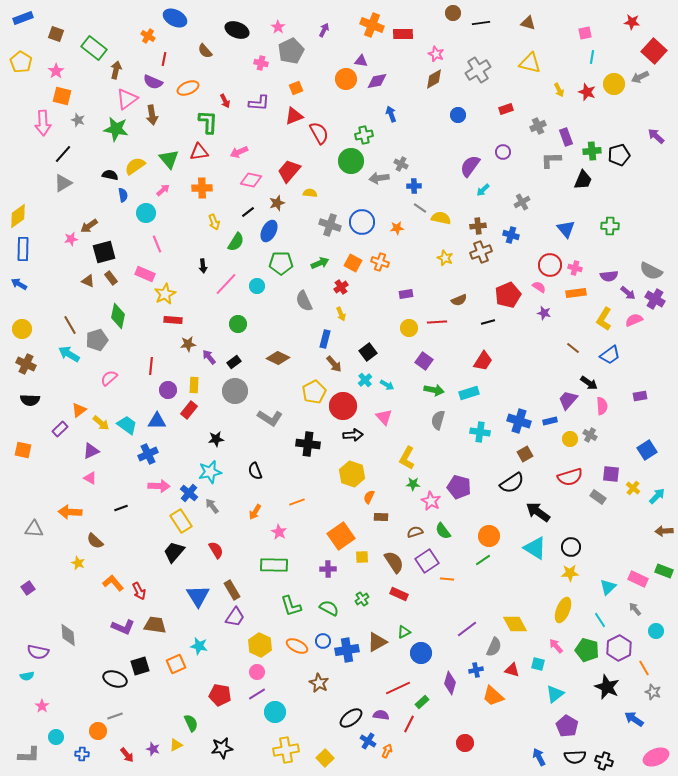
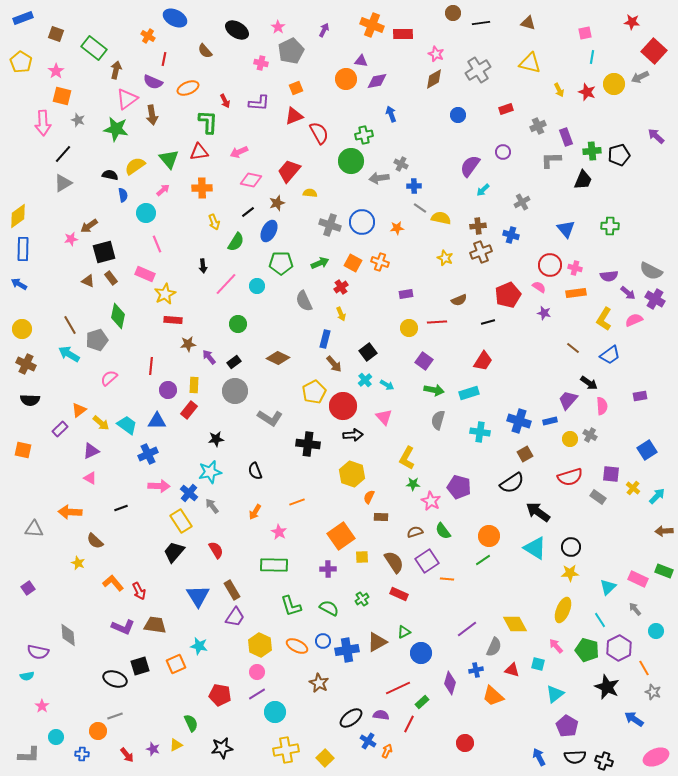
black ellipse at (237, 30): rotated 10 degrees clockwise
